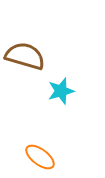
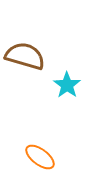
cyan star: moved 6 px right, 6 px up; rotated 20 degrees counterclockwise
